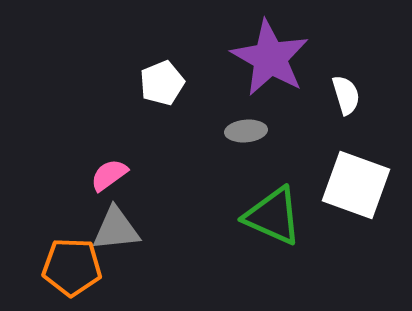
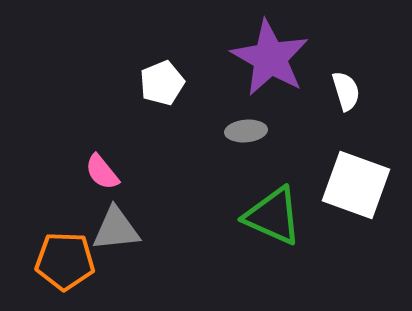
white semicircle: moved 4 px up
pink semicircle: moved 7 px left, 3 px up; rotated 93 degrees counterclockwise
orange pentagon: moved 7 px left, 6 px up
